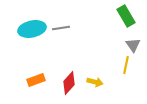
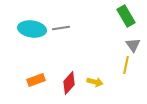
cyan ellipse: rotated 20 degrees clockwise
